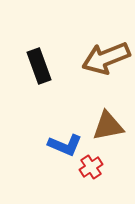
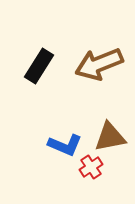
brown arrow: moved 7 px left, 6 px down
black rectangle: rotated 52 degrees clockwise
brown triangle: moved 2 px right, 11 px down
